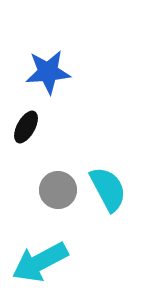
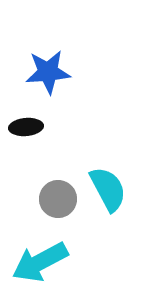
black ellipse: rotated 56 degrees clockwise
gray circle: moved 9 px down
